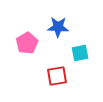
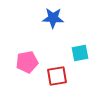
blue star: moved 5 px left, 9 px up
pink pentagon: moved 19 px down; rotated 20 degrees clockwise
